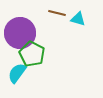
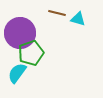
green pentagon: moved 1 px left, 1 px up; rotated 25 degrees clockwise
